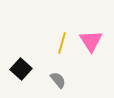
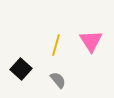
yellow line: moved 6 px left, 2 px down
